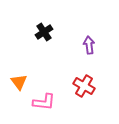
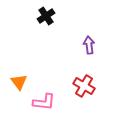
black cross: moved 2 px right, 16 px up
